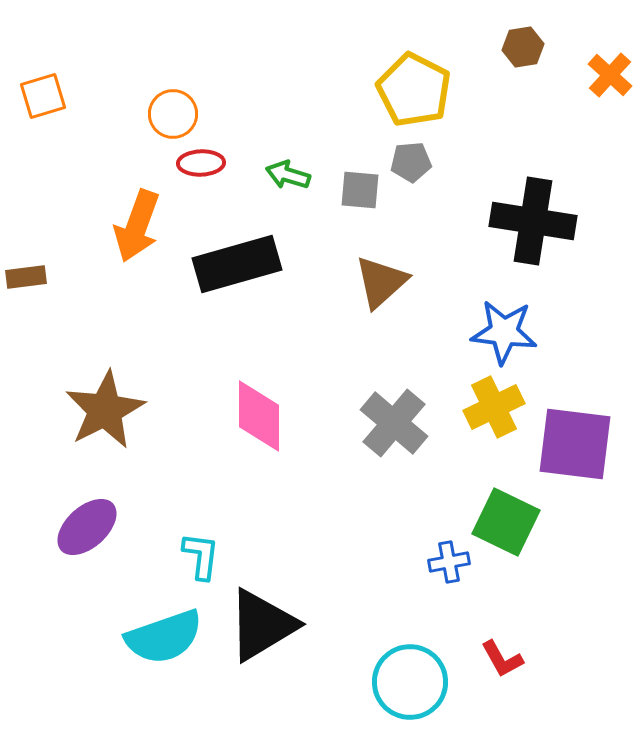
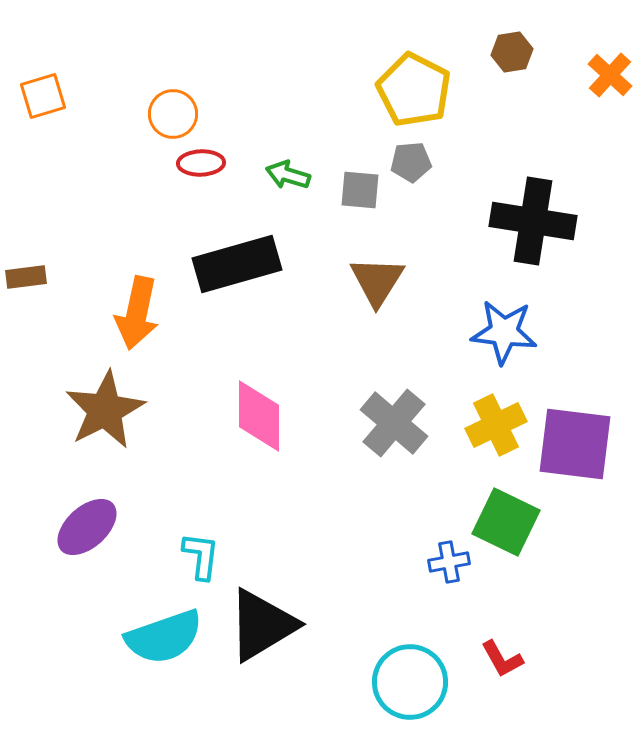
brown hexagon: moved 11 px left, 5 px down
orange arrow: moved 87 px down; rotated 8 degrees counterclockwise
brown triangle: moved 4 px left, 1 px up; rotated 16 degrees counterclockwise
yellow cross: moved 2 px right, 18 px down
